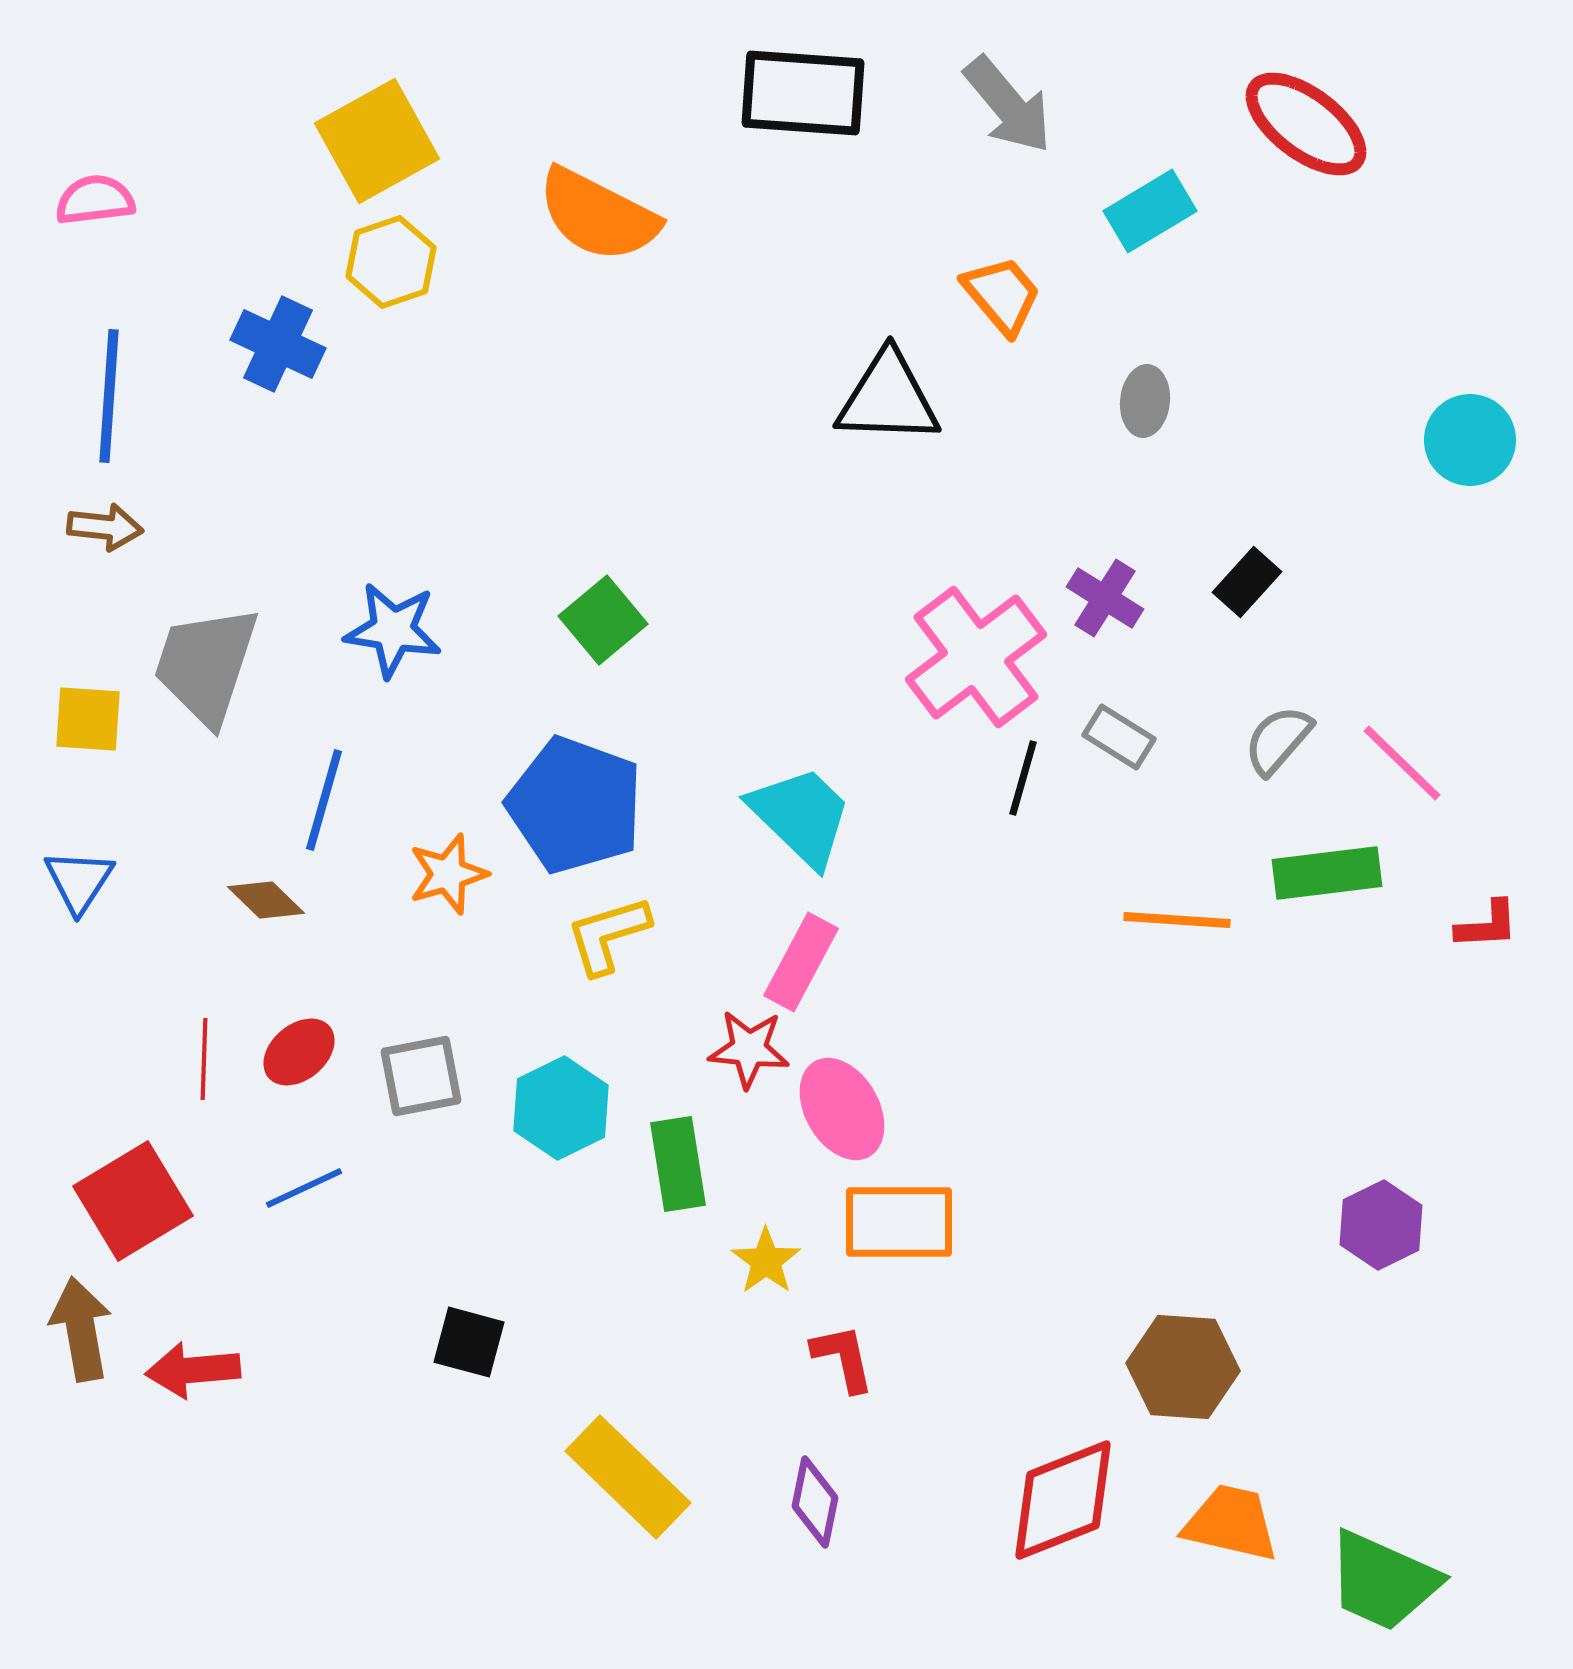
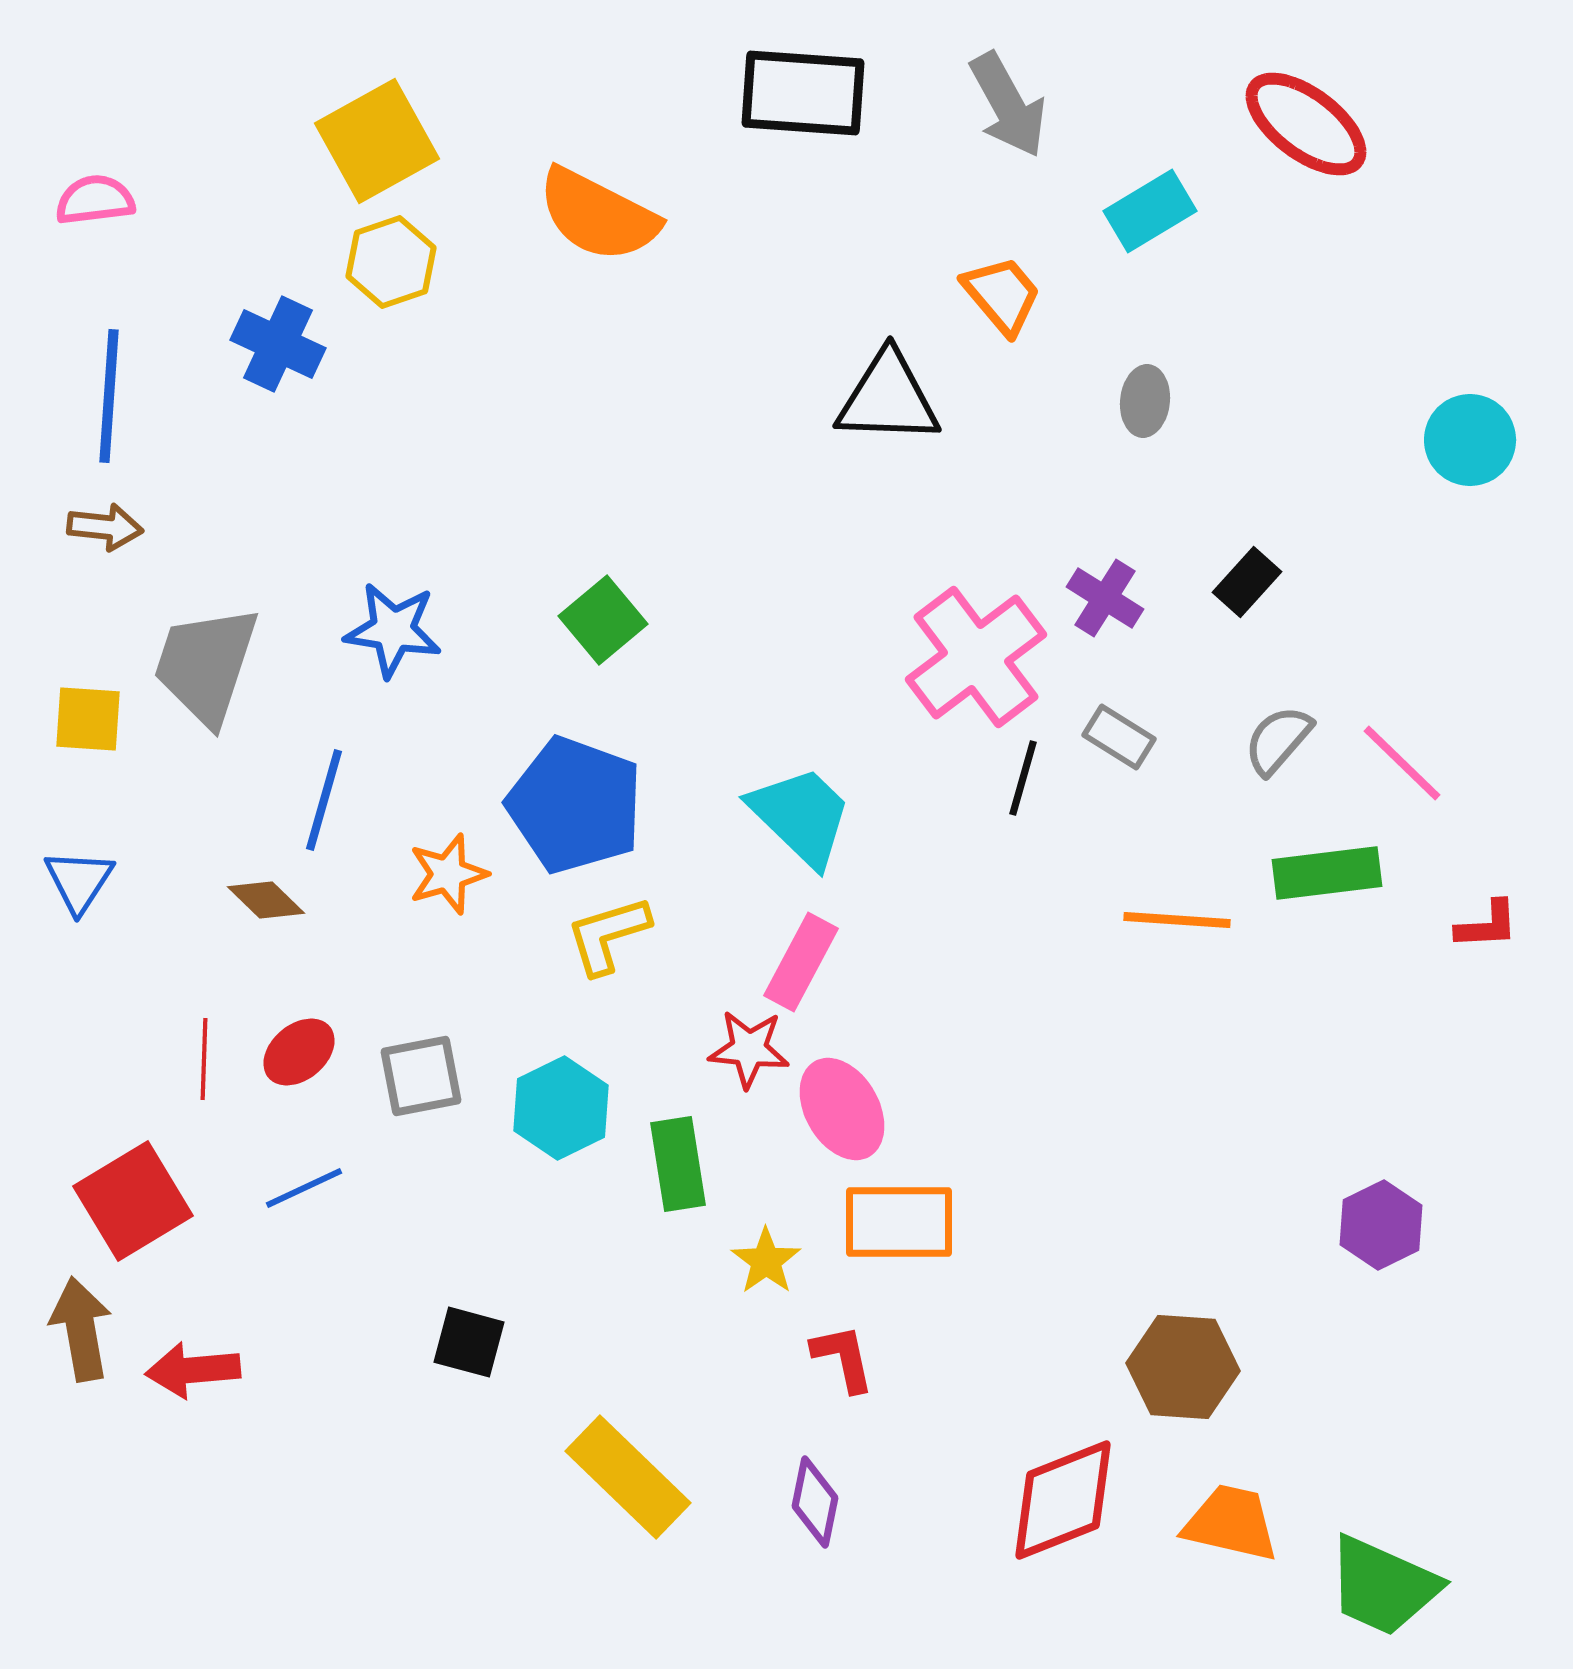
gray arrow at (1008, 105): rotated 11 degrees clockwise
green trapezoid at (1383, 1581): moved 5 px down
